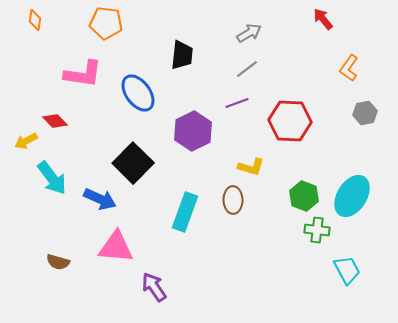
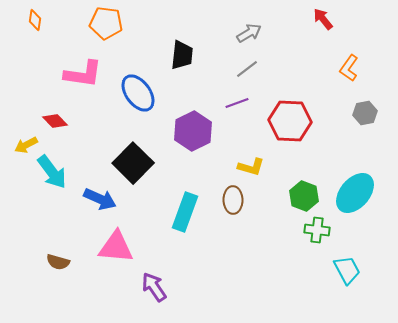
yellow arrow: moved 4 px down
cyan arrow: moved 6 px up
cyan ellipse: moved 3 px right, 3 px up; rotated 9 degrees clockwise
